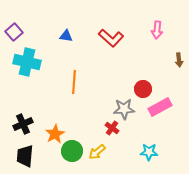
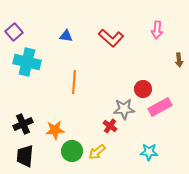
red cross: moved 2 px left, 2 px up
orange star: moved 4 px up; rotated 24 degrees clockwise
